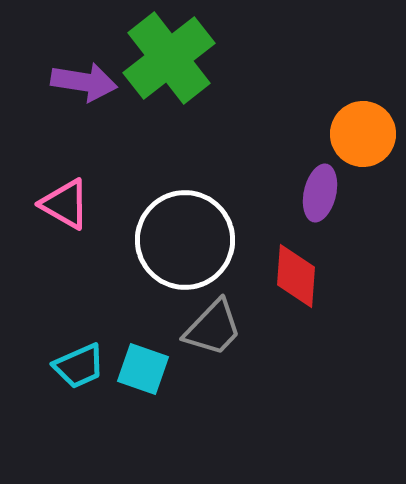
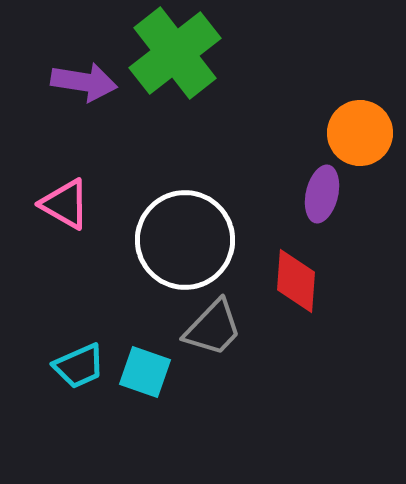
green cross: moved 6 px right, 5 px up
orange circle: moved 3 px left, 1 px up
purple ellipse: moved 2 px right, 1 px down
red diamond: moved 5 px down
cyan square: moved 2 px right, 3 px down
